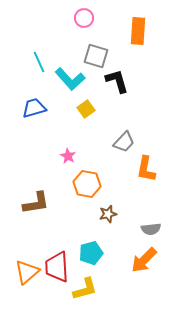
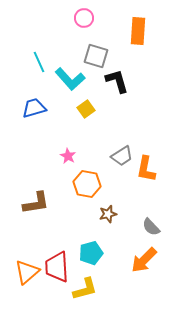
gray trapezoid: moved 2 px left, 14 px down; rotated 15 degrees clockwise
gray semicircle: moved 2 px up; rotated 54 degrees clockwise
